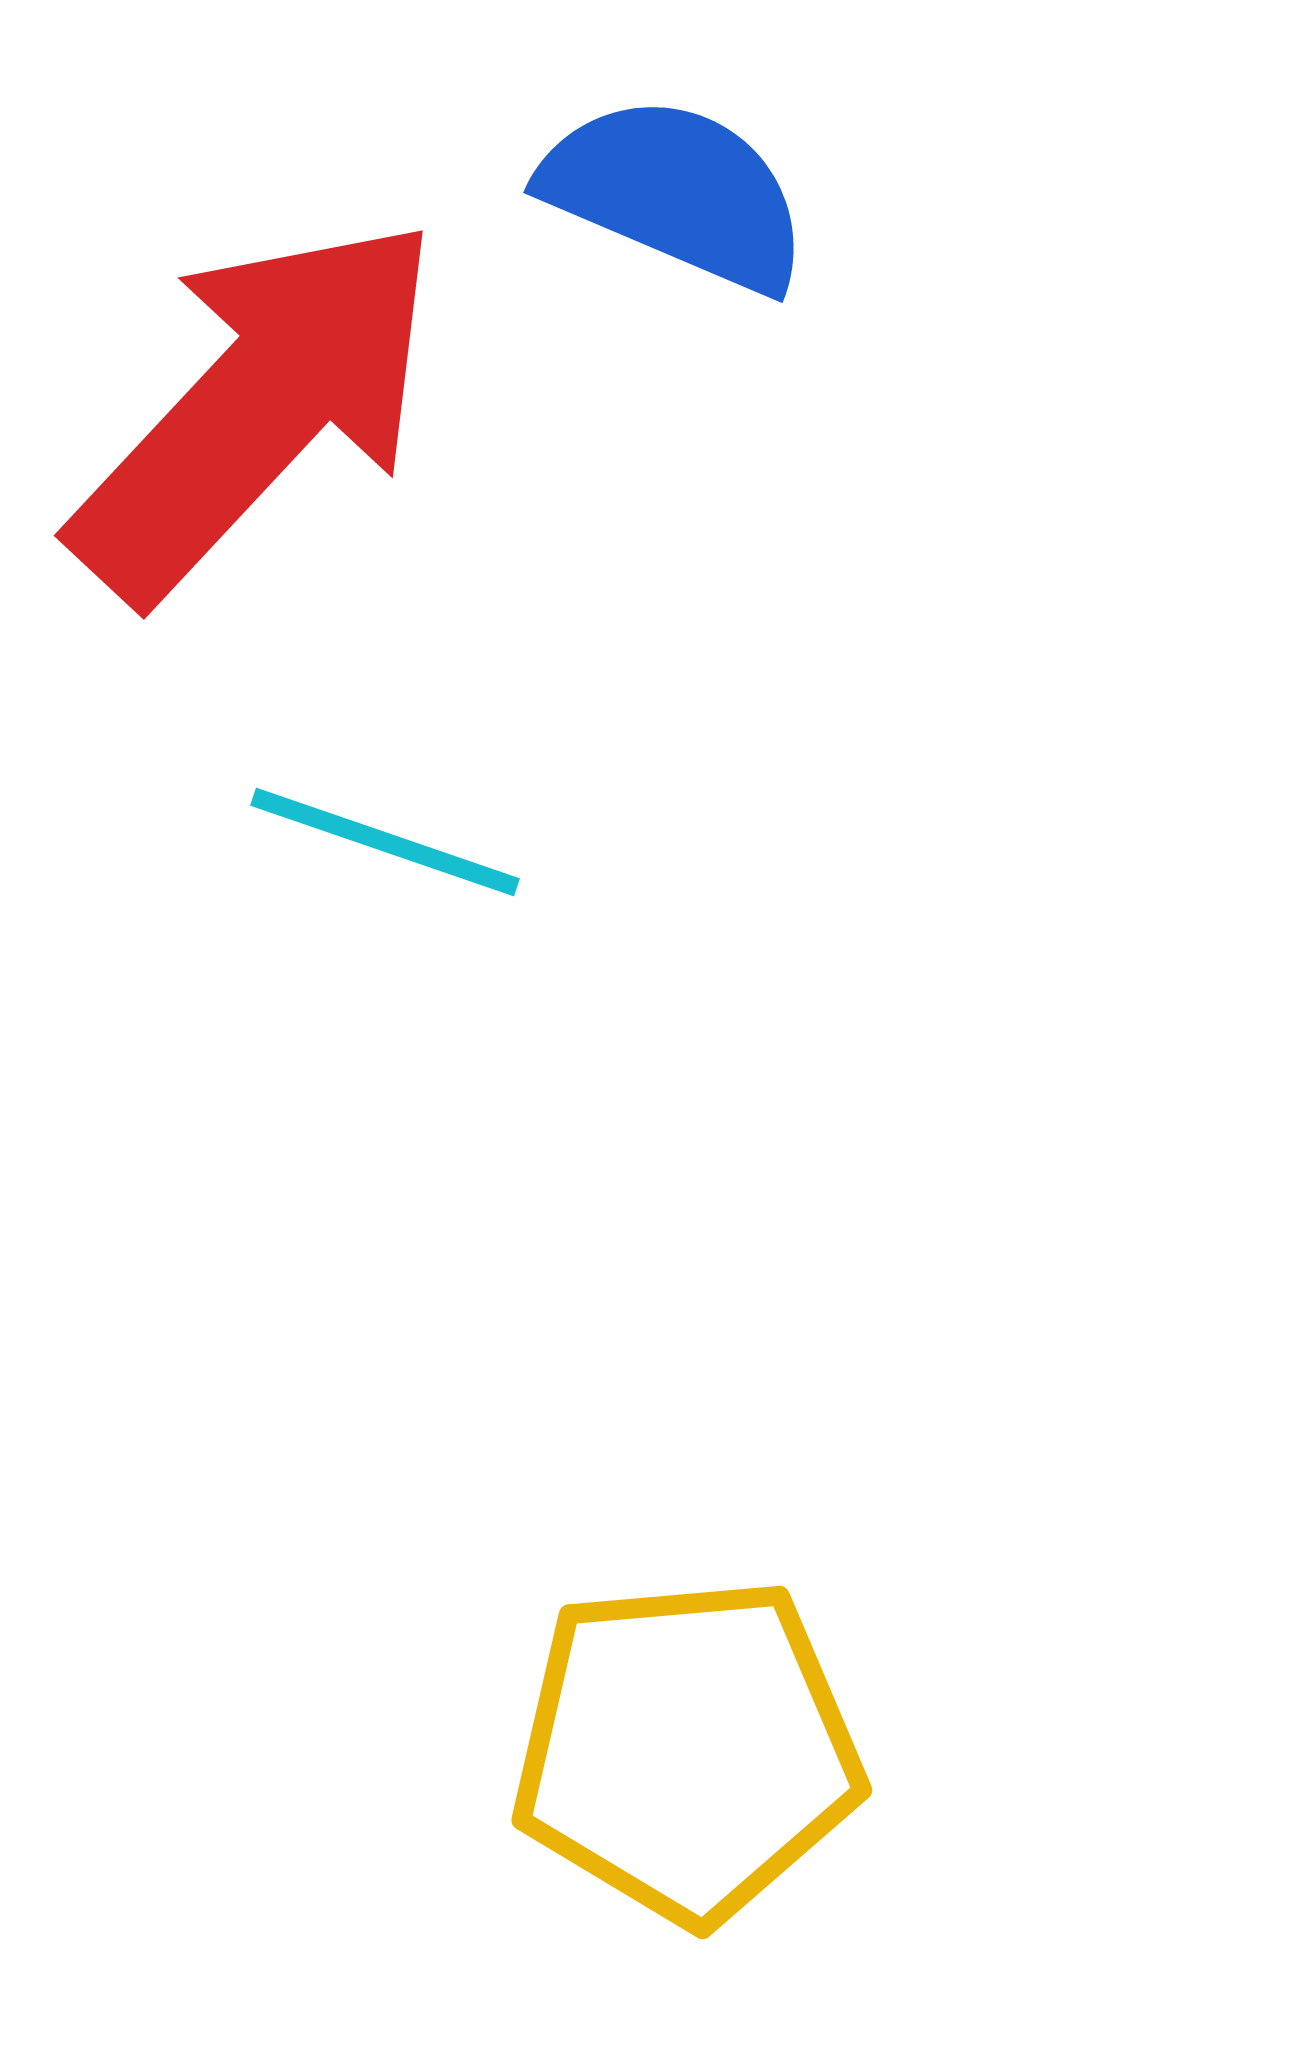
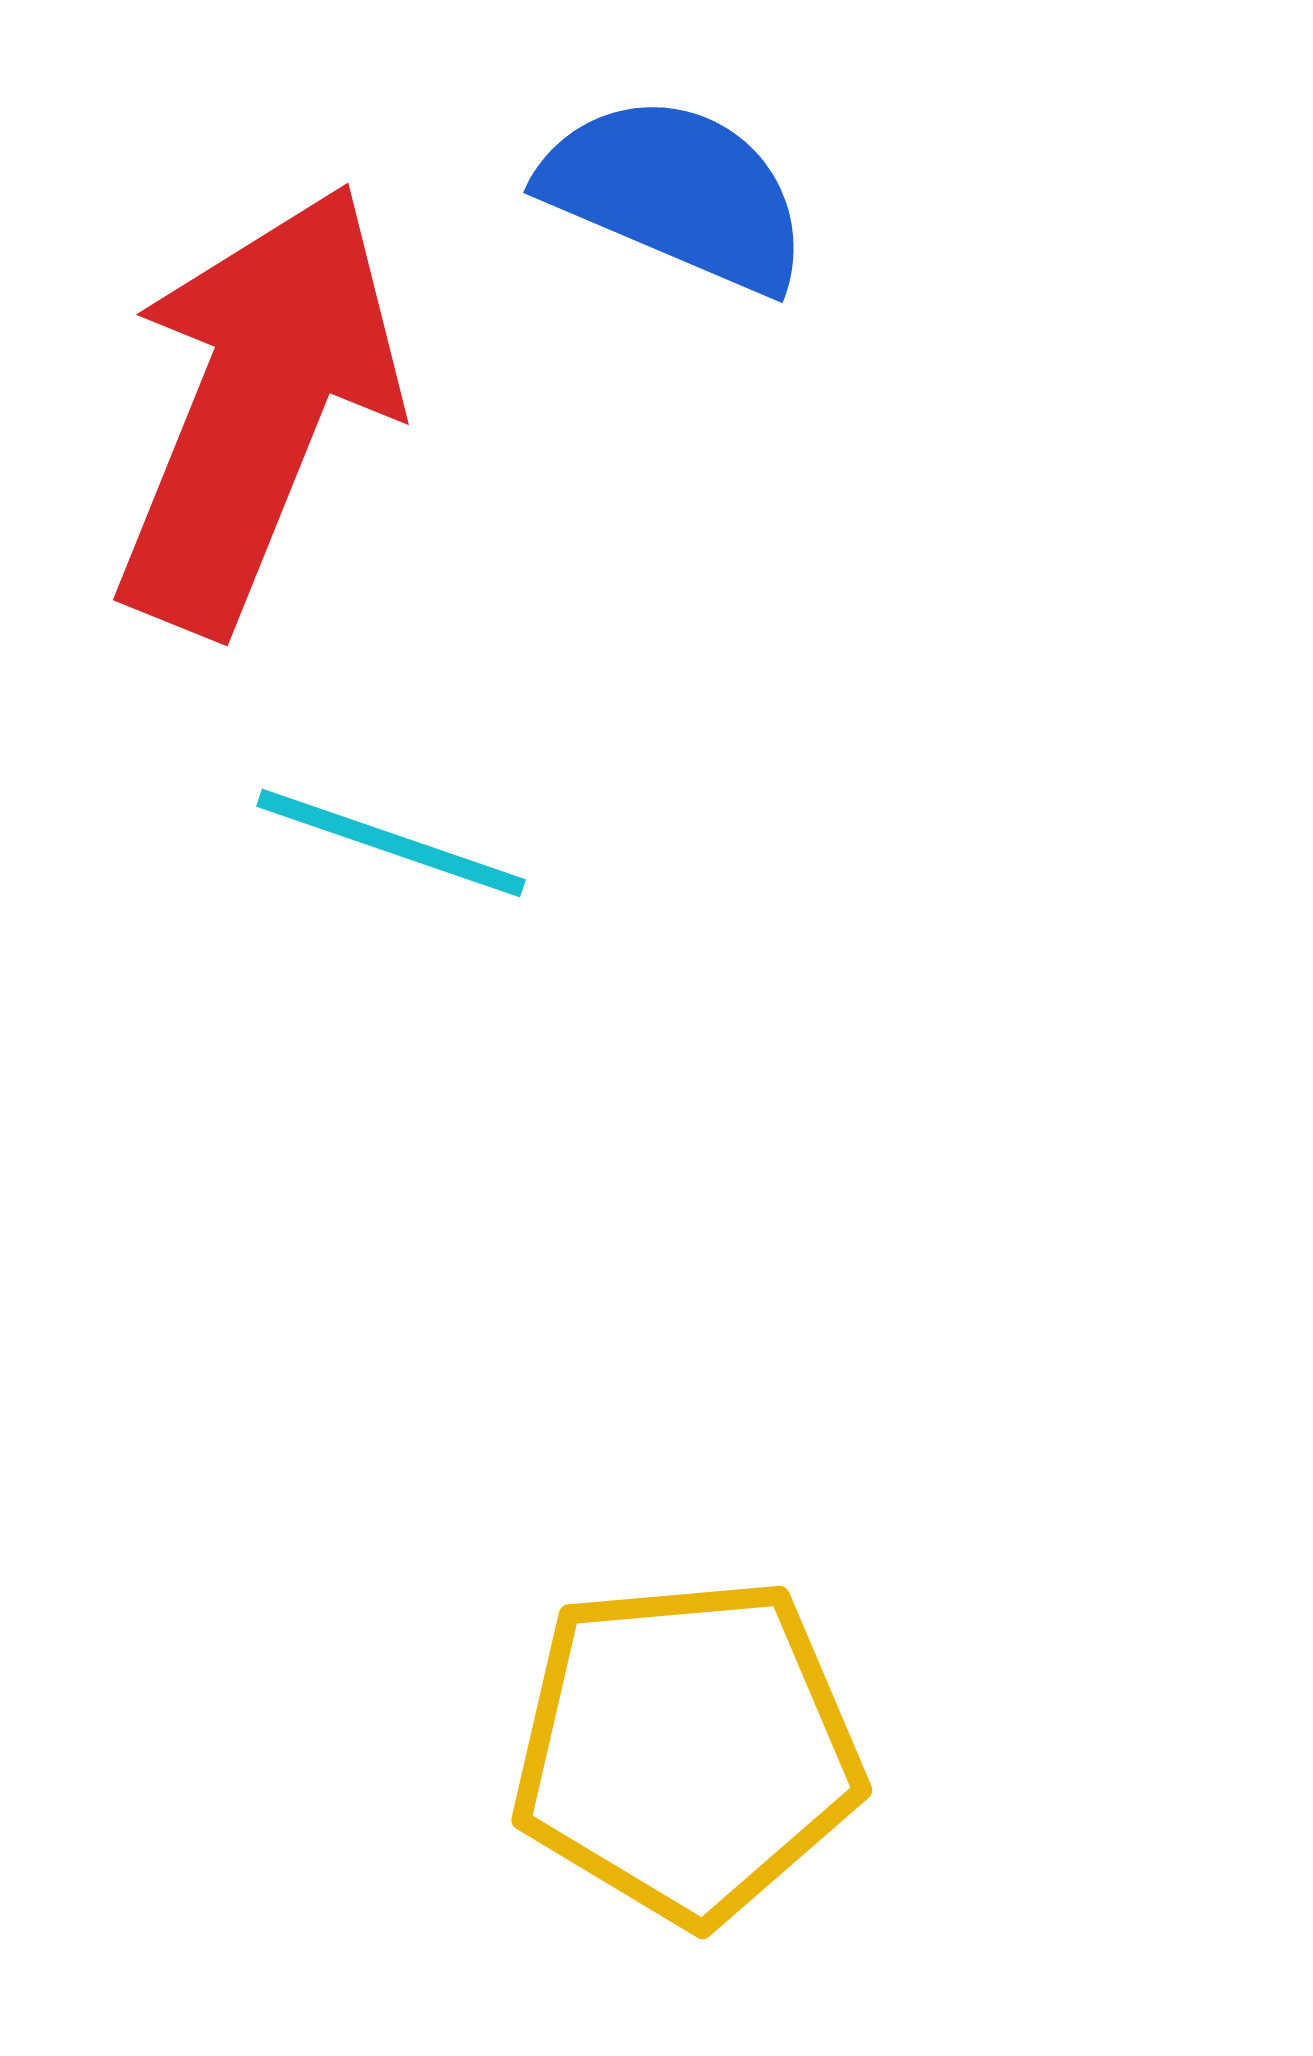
red arrow: rotated 21 degrees counterclockwise
cyan line: moved 6 px right, 1 px down
